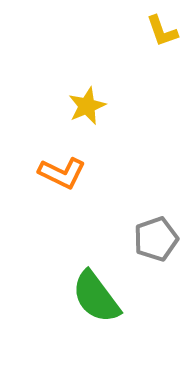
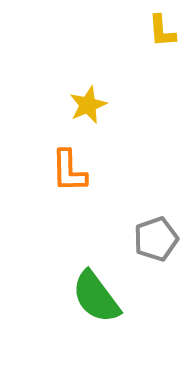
yellow L-shape: rotated 15 degrees clockwise
yellow star: moved 1 px right, 1 px up
orange L-shape: moved 7 px right, 2 px up; rotated 63 degrees clockwise
